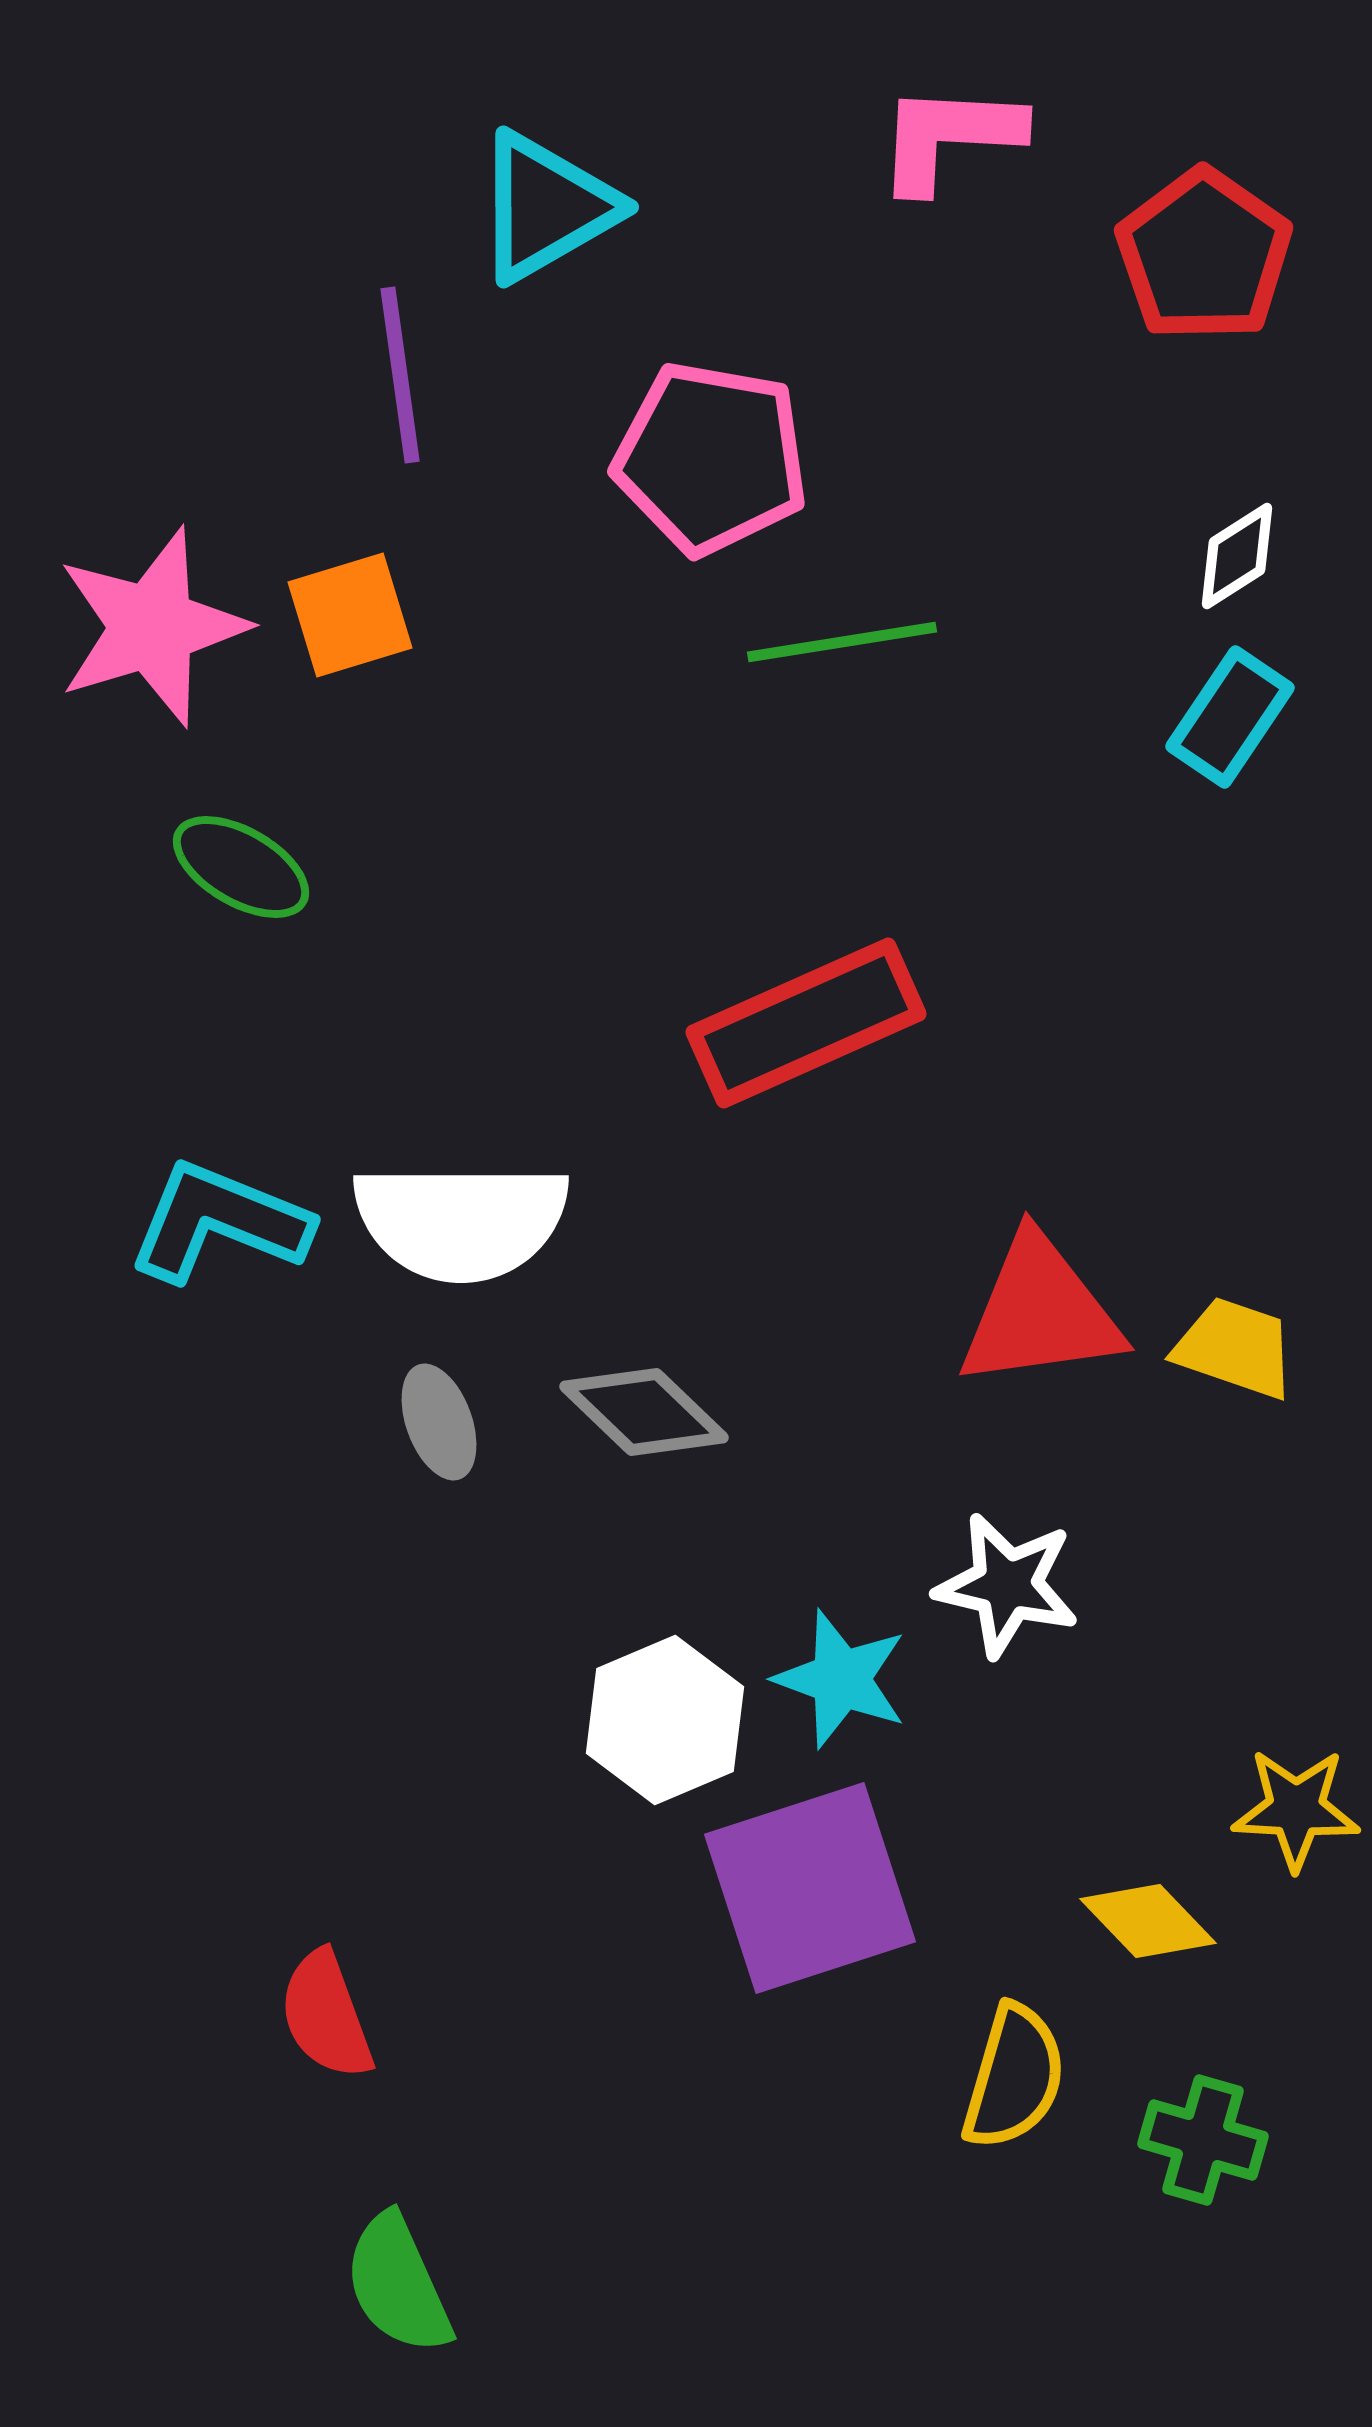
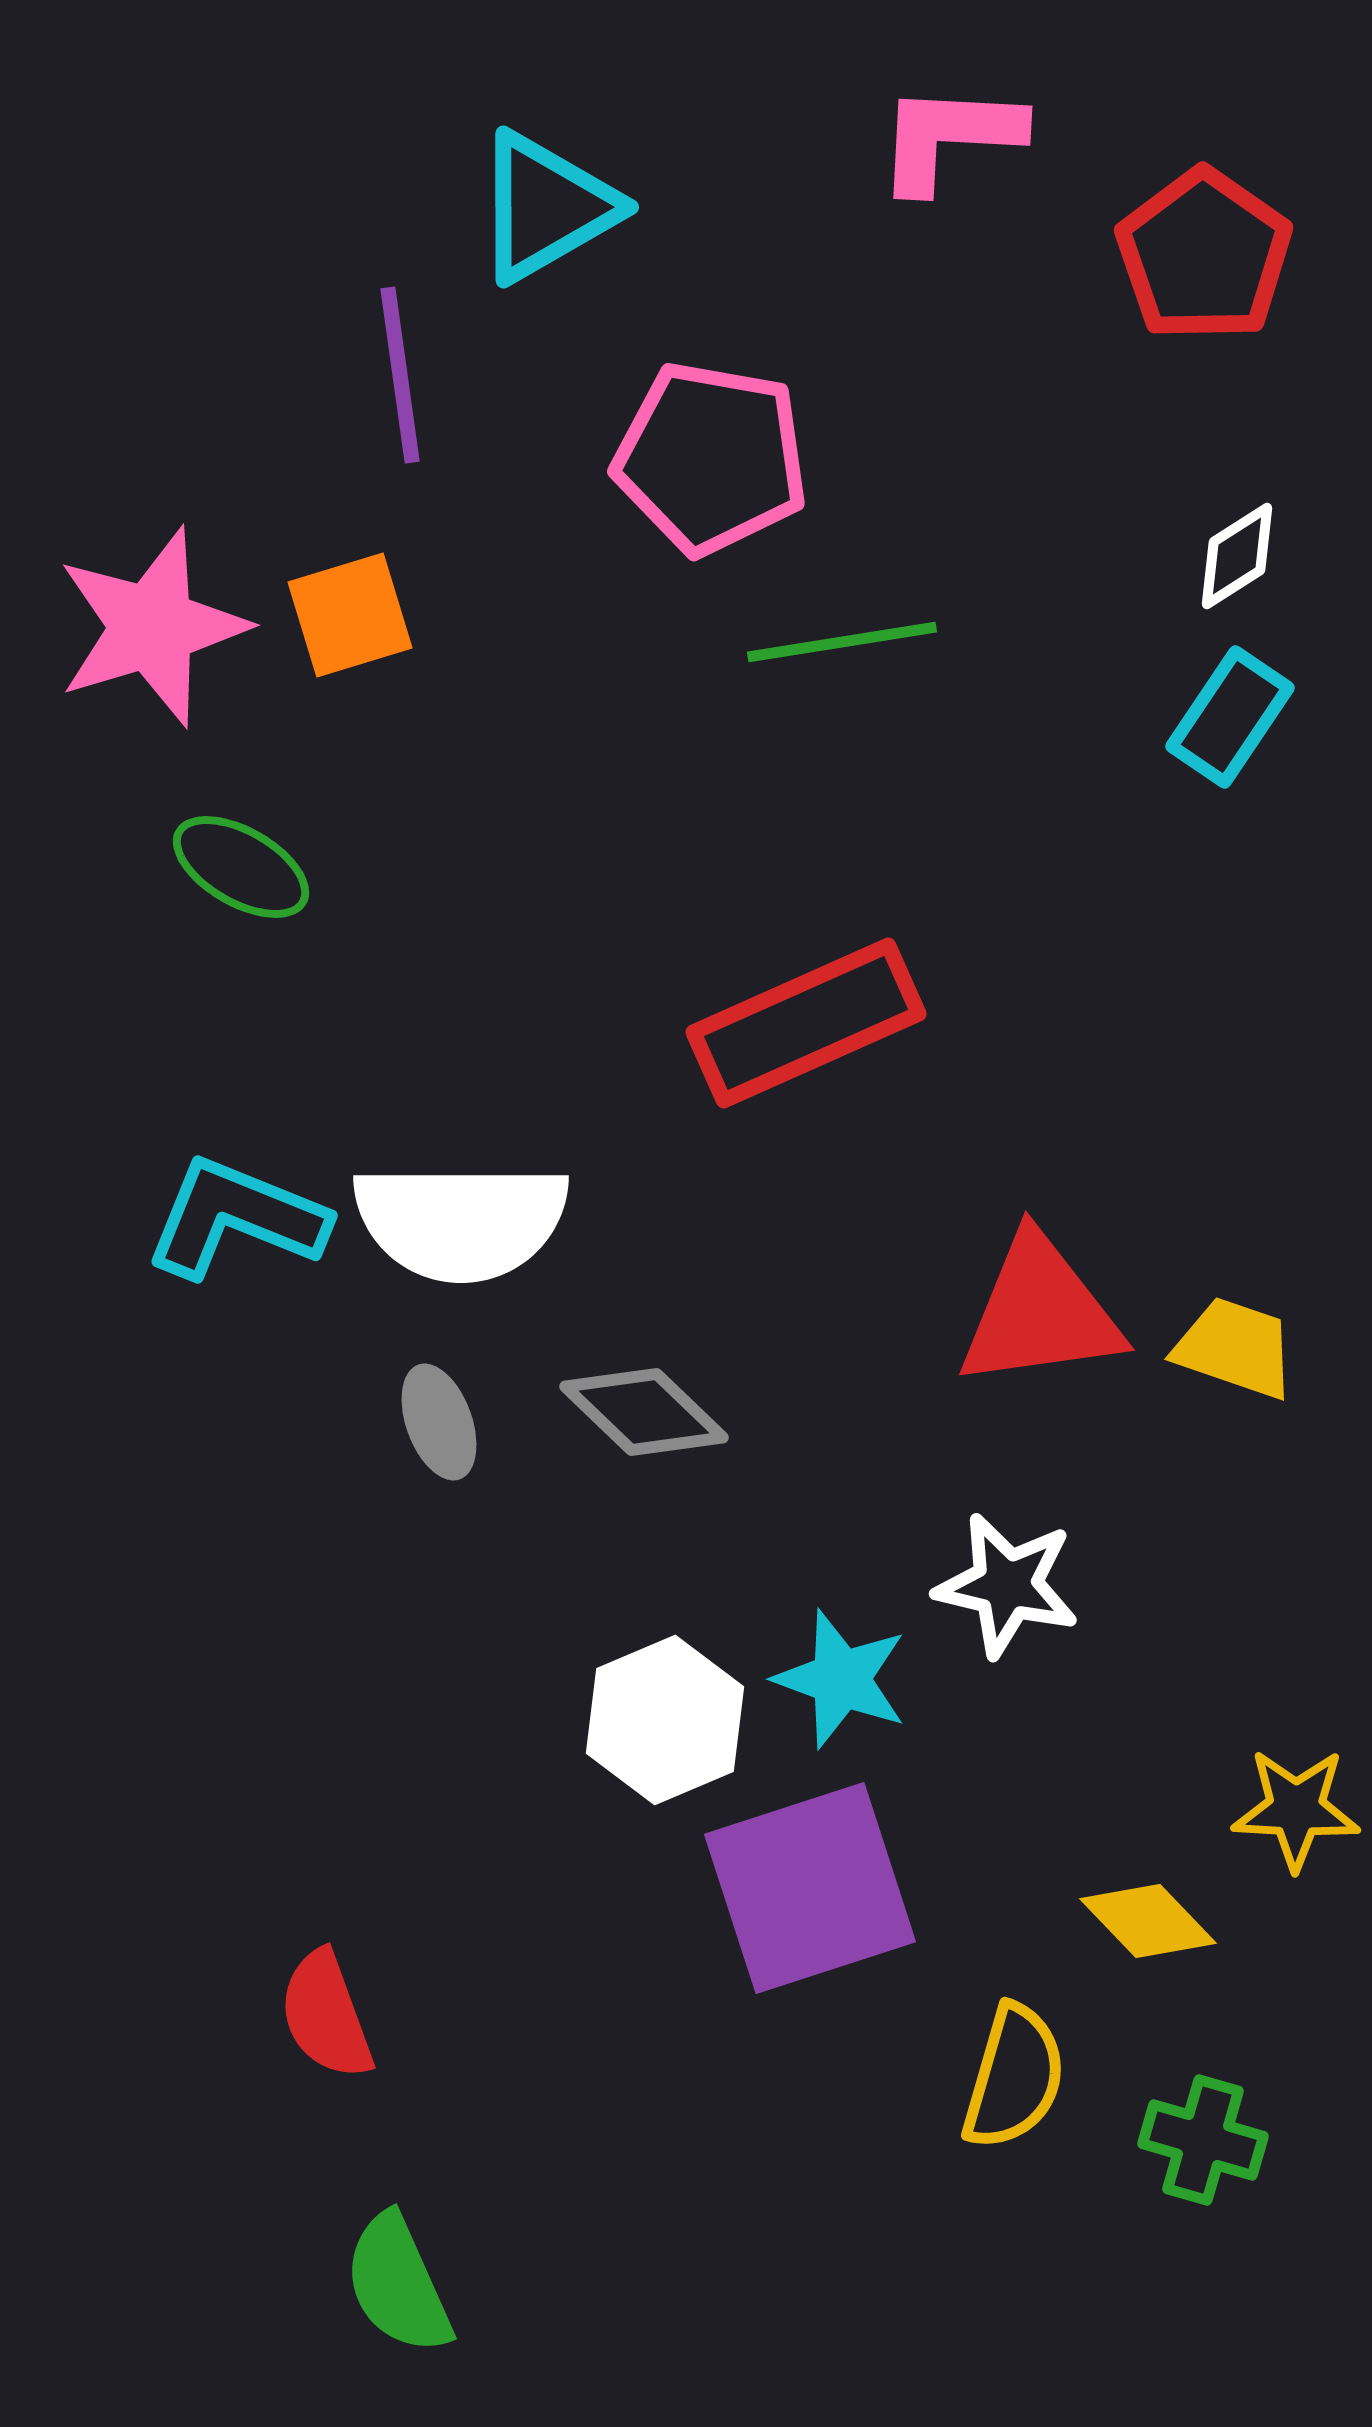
cyan L-shape: moved 17 px right, 4 px up
